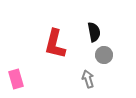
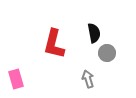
black semicircle: moved 1 px down
red L-shape: moved 1 px left
gray circle: moved 3 px right, 2 px up
